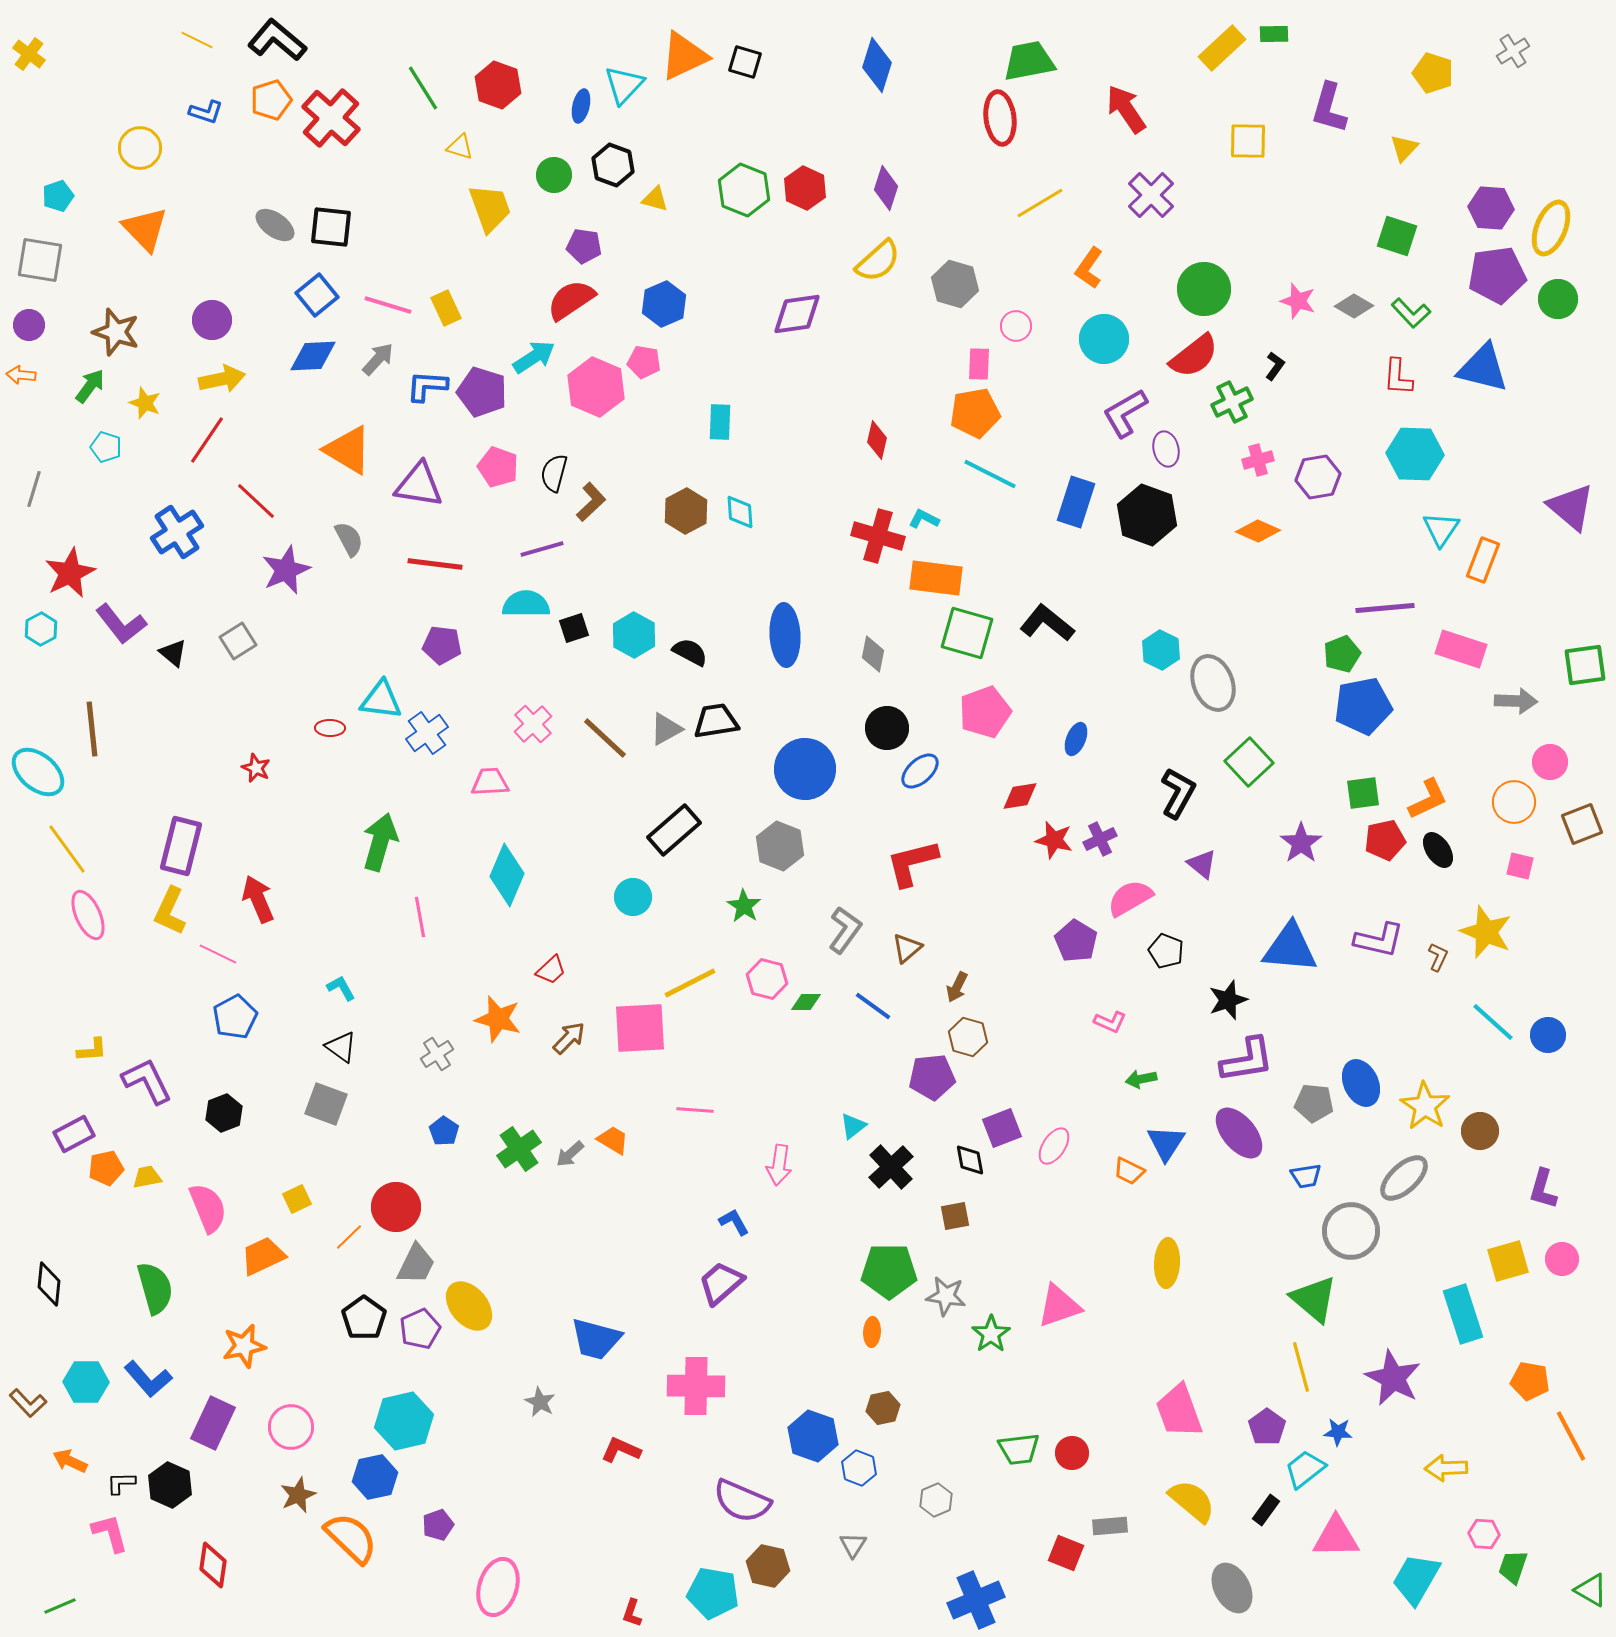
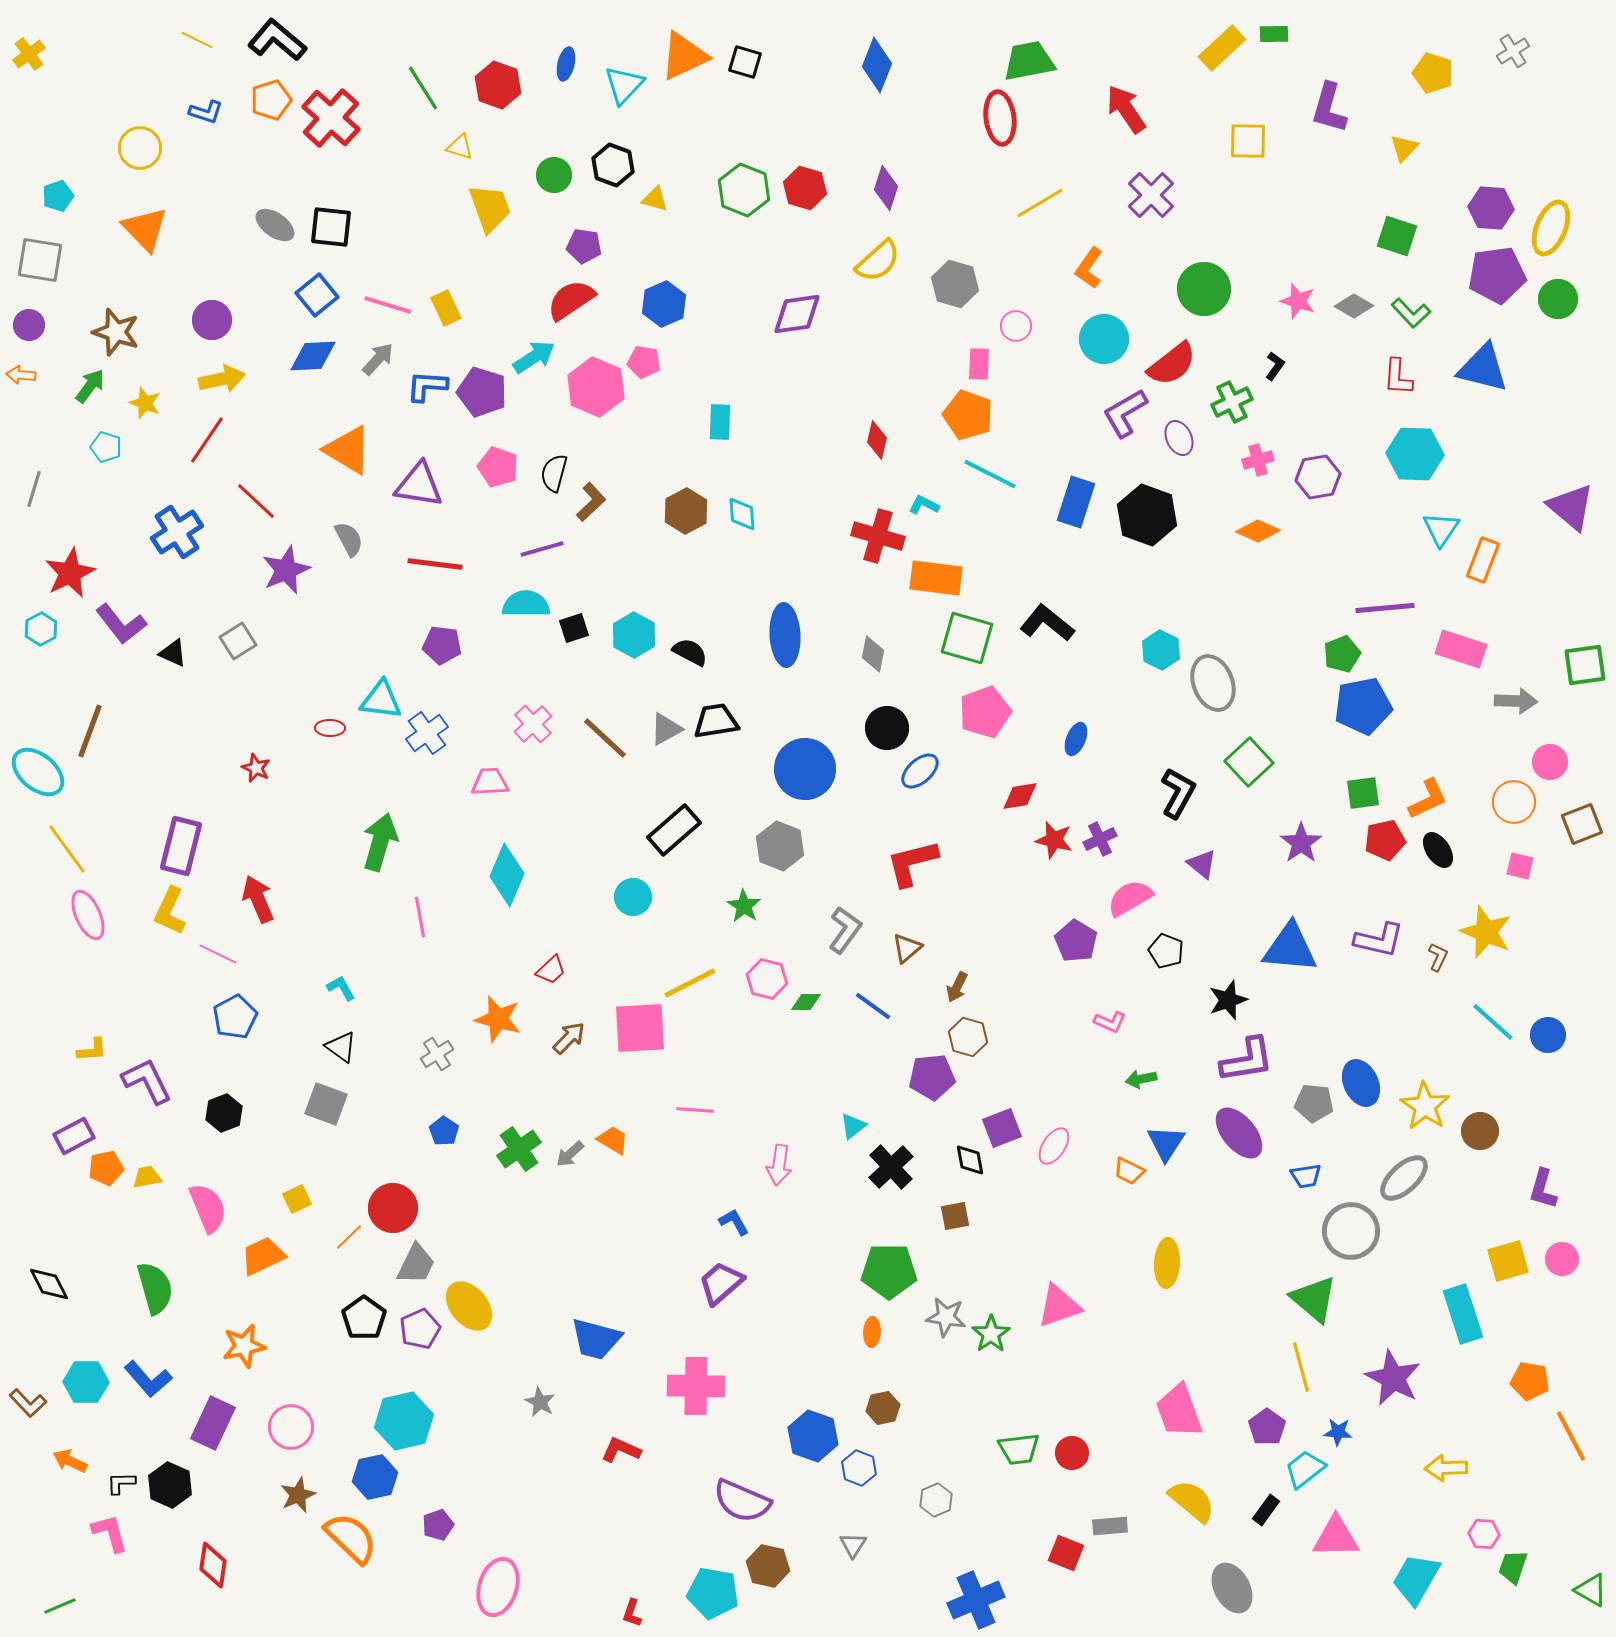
yellow cross at (29, 54): rotated 16 degrees clockwise
blue diamond at (877, 65): rotated 4 degrees clockwise
blue ellipse at (581, 106): moved 15 px left, 42 px up
red hexagon at (805, 188): rotated 9 degrees counterclockwise
red semicircle at (1194, 356): moved 22 px left, 8 px down
orange pentagon at (975, 413): moved 7 px left, 2 px down; rotated 30 degrees clockwise
purple ellipse at (1166, 449): moved 13 px right, 11 px up; rotated 12 degrees counterclockwise
cyan diamond at (740, 512): moved 2 px right, 2 px down
cyan L-shape at (924, 519): moved 14 px up
green square at (967, 633): moved 5 px down
black triangle at (173, 653): rotated 16 degrees counterclockwise
brown line at (92, 729): moved 2 px left, 2 px down; rotated 26 degrees clockwise
purple rectangle at (74, 1134): moved 2 px down
red circle at (396, 1207): moved 3 px left, 1 px down
black diamond at (49, 1284): rotated 33 degrees counterclockwise
gray star at (946, 1296): moved 21 px down
